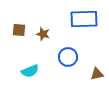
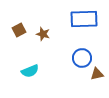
brown square: rotated 32 degrees counterclockwise
blue circle: moved 14 px right, 1 px down
